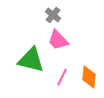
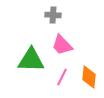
gray cross: rotated 35 degrees counterclockwise
pink trapezoid: moved 4 px right, 5 px down
green triangle: rotated 12 degrees counterclockwise
